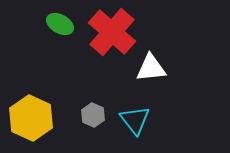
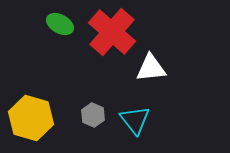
yellow hexagon: rotated 9 degrees counterclockwise
